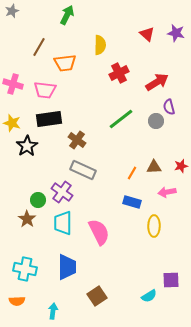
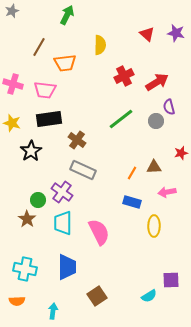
red cross: moved 5 px right, 3 px down
black star: moved 4 px right, 5 px down
red star: moved 13 px up
